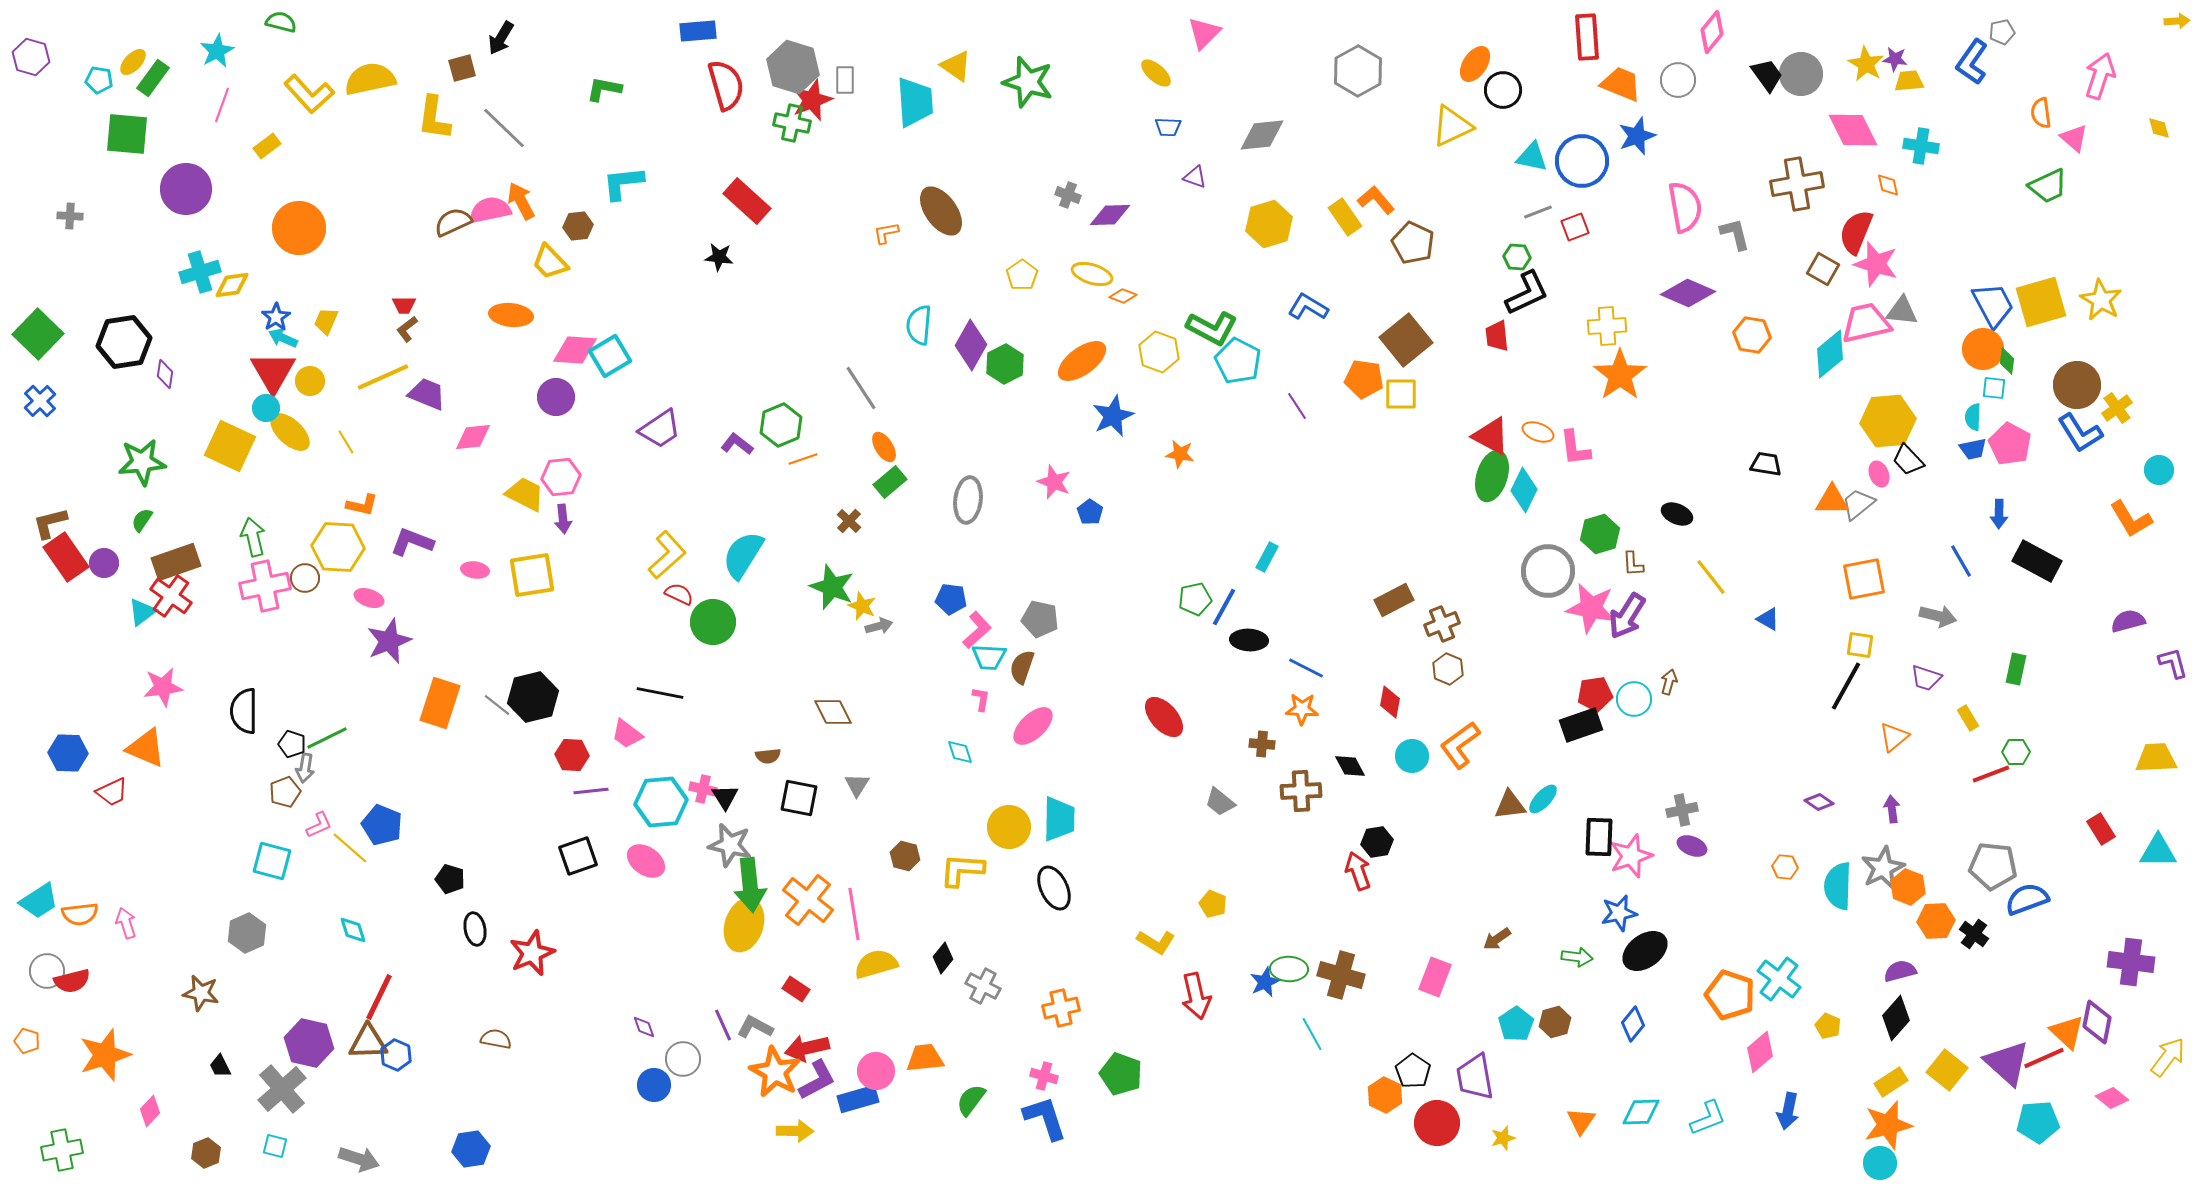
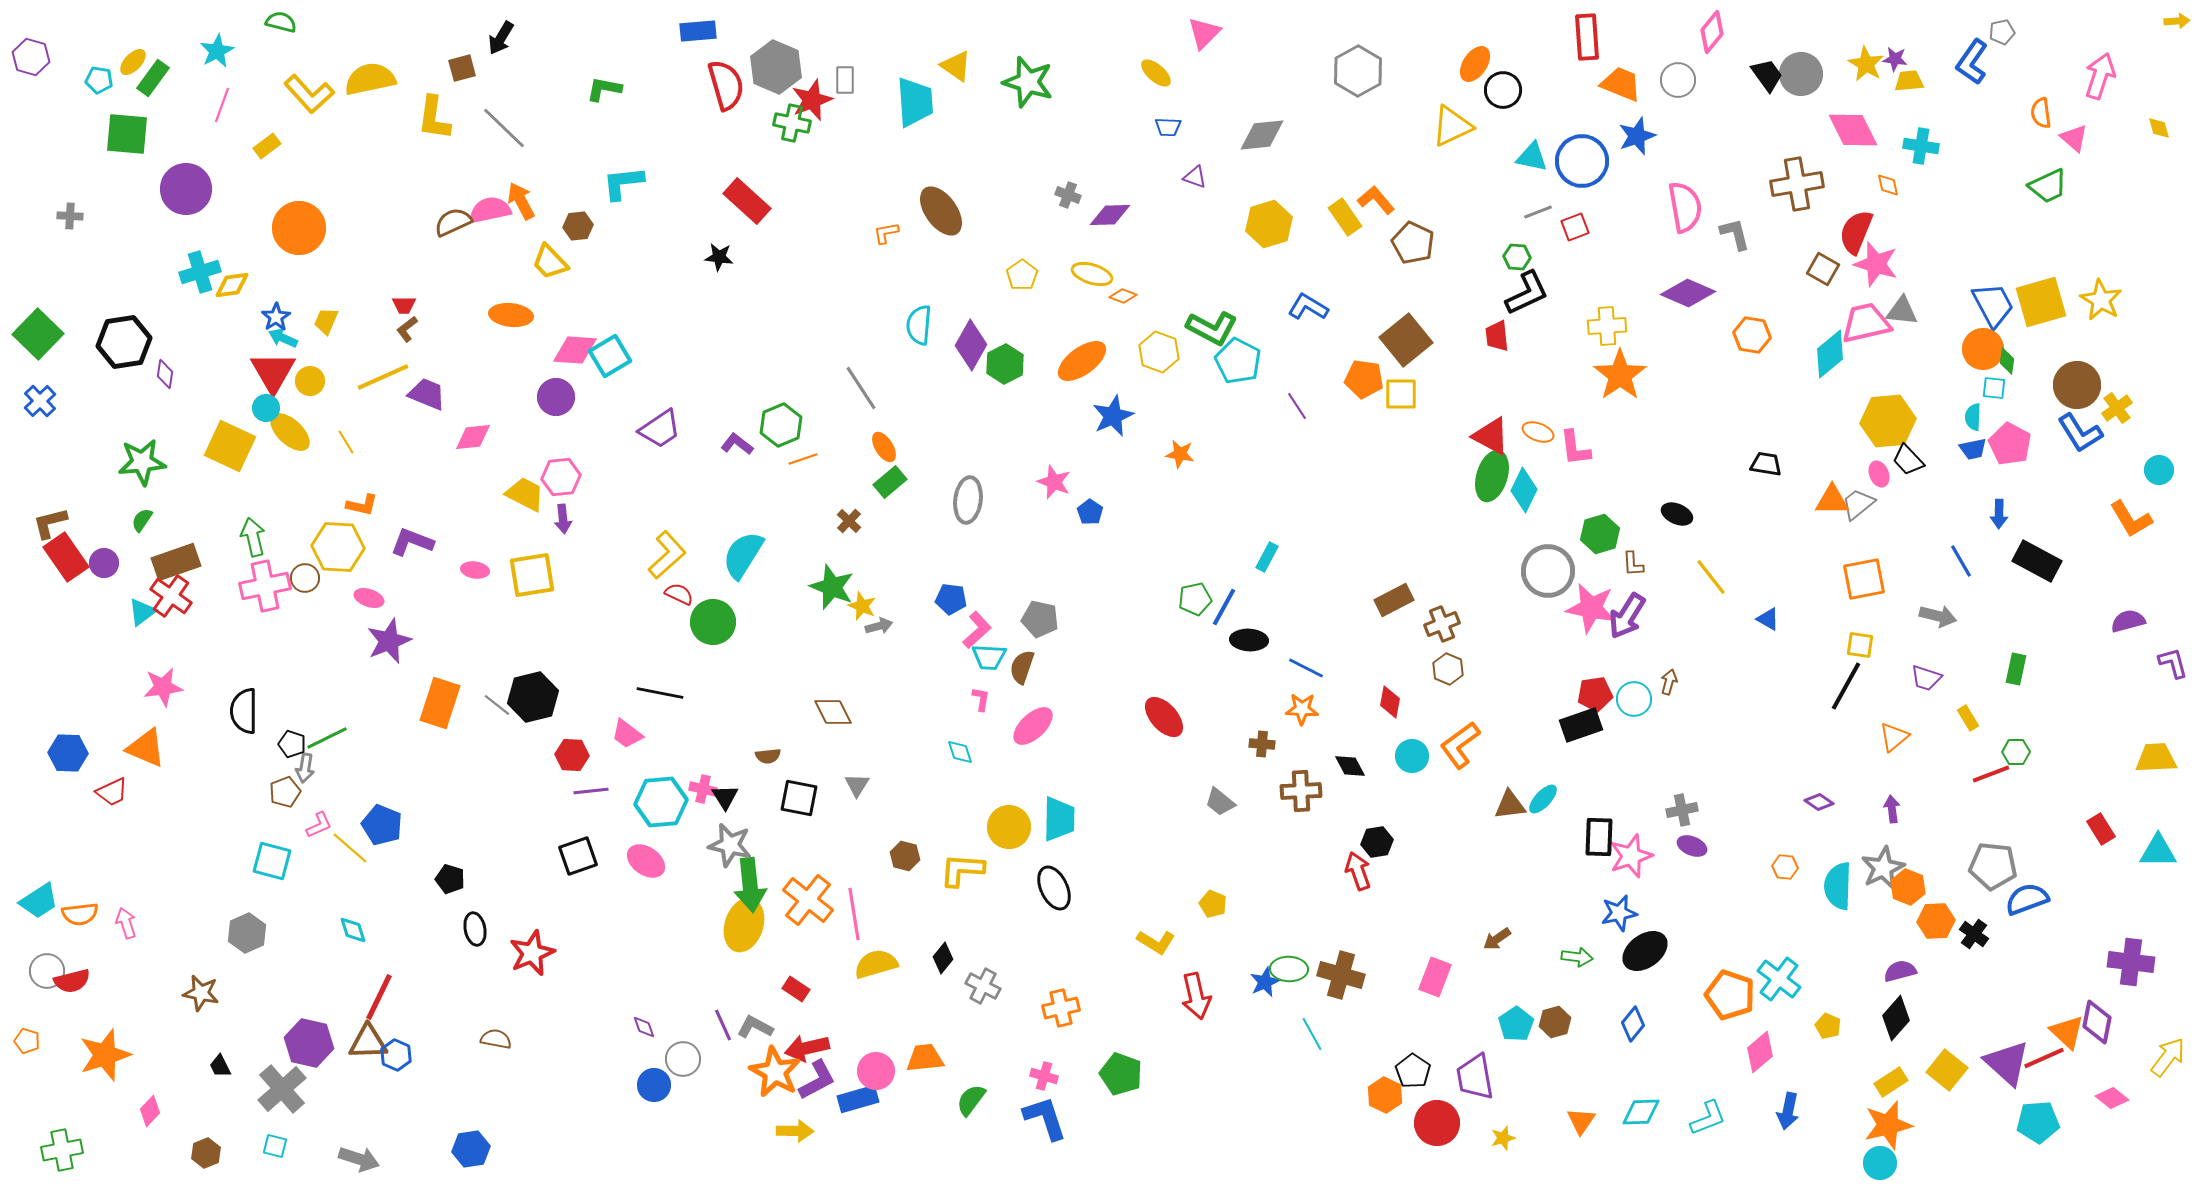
gray hexagon at (793, 67): moved 17 px left; rotated 6 degrees clockwise
